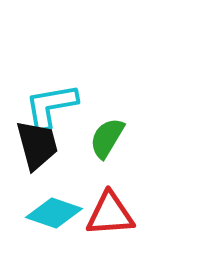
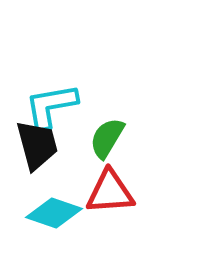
red triangle: moved 22 px up
